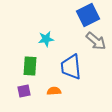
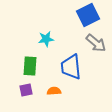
gray arrow: moved 2 px down
purple square: moved 2 px right, 1 px up
